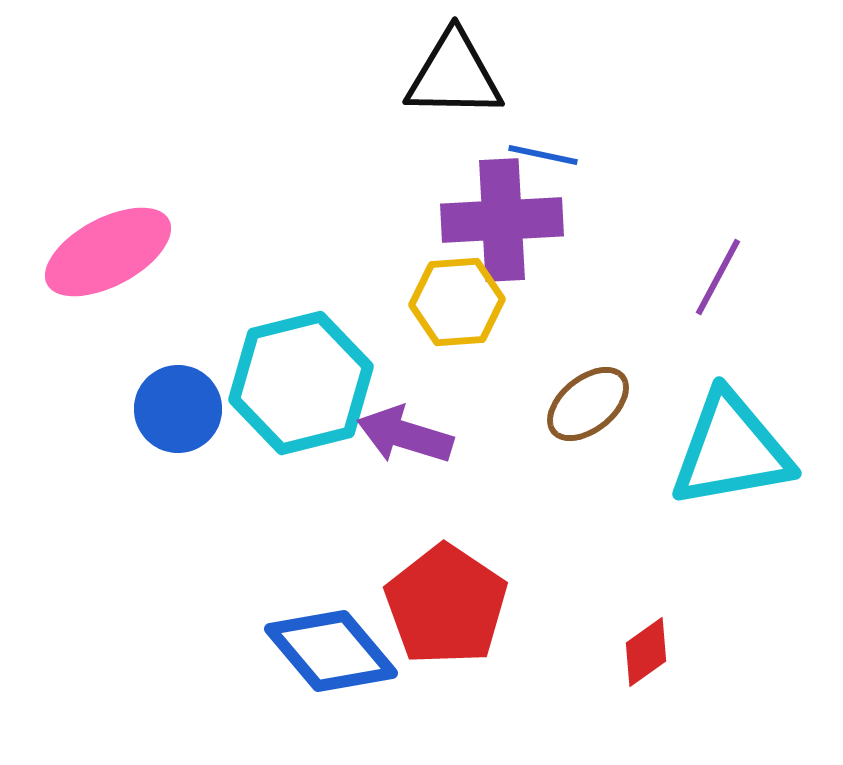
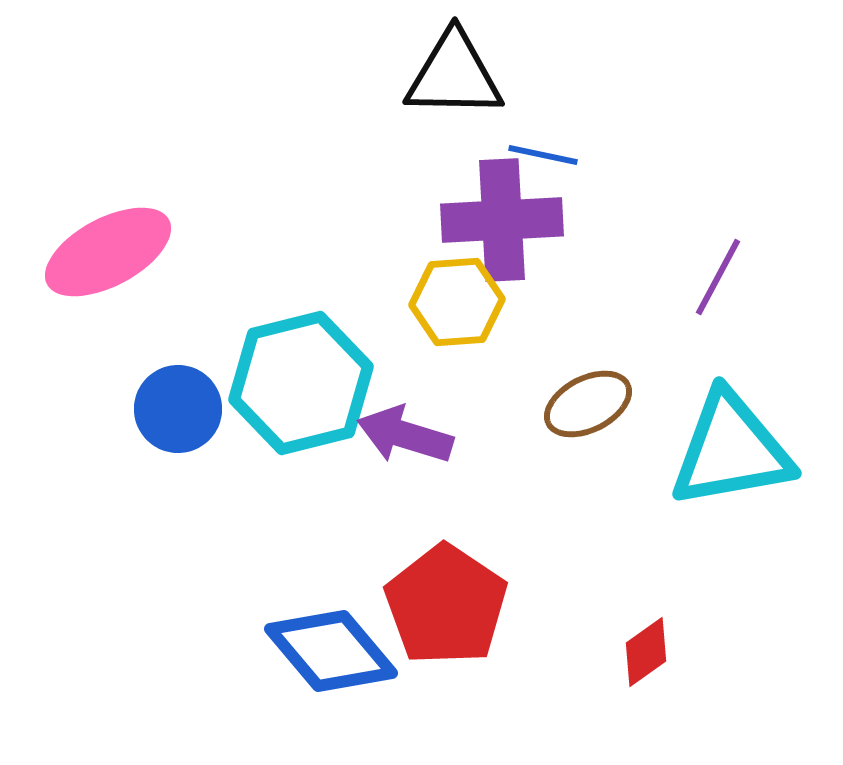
brown ellipse: rotated 12 degrees clockwise
